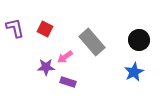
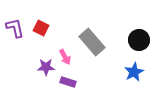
red square: moved 4 px left, 1 px up
pink arrow: rotated 84 degrees counterclockwise
